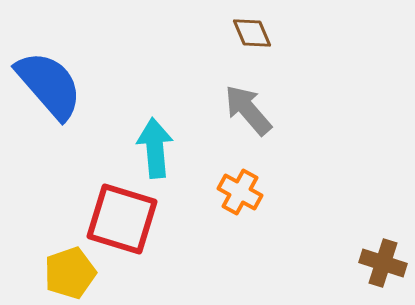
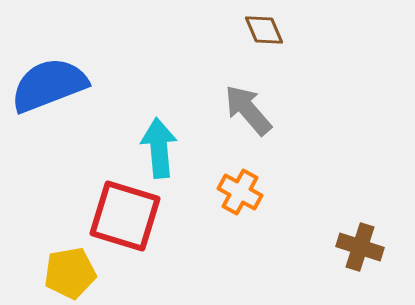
brown diamond: moved 12 px right, 3 px up
blue semicircle: rotated 70 degrees counterclockwise
cyan arrow: moved 4 px right
red square: moved 3 px right, 3 px up
brown cross: moved 23 px left, 16 px up
yellow pentagon: rotated 9 degrees clockwise
